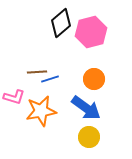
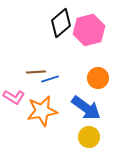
pink hexagon: moved 2 px left, 2 px up
brown line: moved 1 px left
orange circle: moved 4 px right, 1 px up
pink L-shape: rotated 15 degrees clockwise
orange star: moved 1 px right
